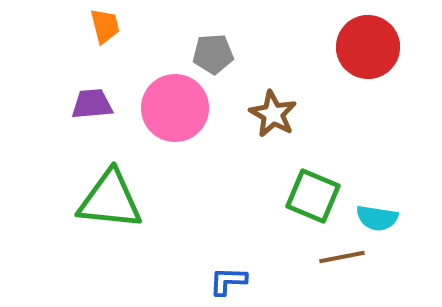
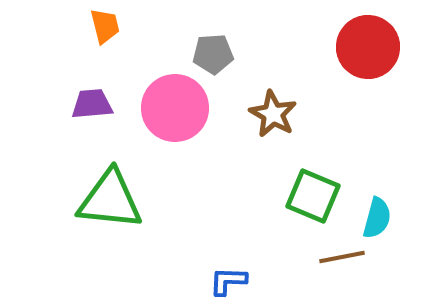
cyan semicircle: rotated 84 degrees counterclockwise
